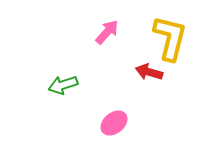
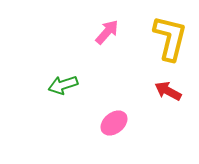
red arrow: moved 19 px right, 19 px down; rotated 12 degrees clockwise
